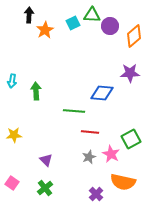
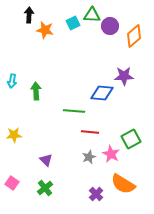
orange star: rotated 30 degrees counterclockwise
purple star: moved 6 px left, 3 px down
orange semicircle: moved 2 px down; rotated 20 degrees clockwise
